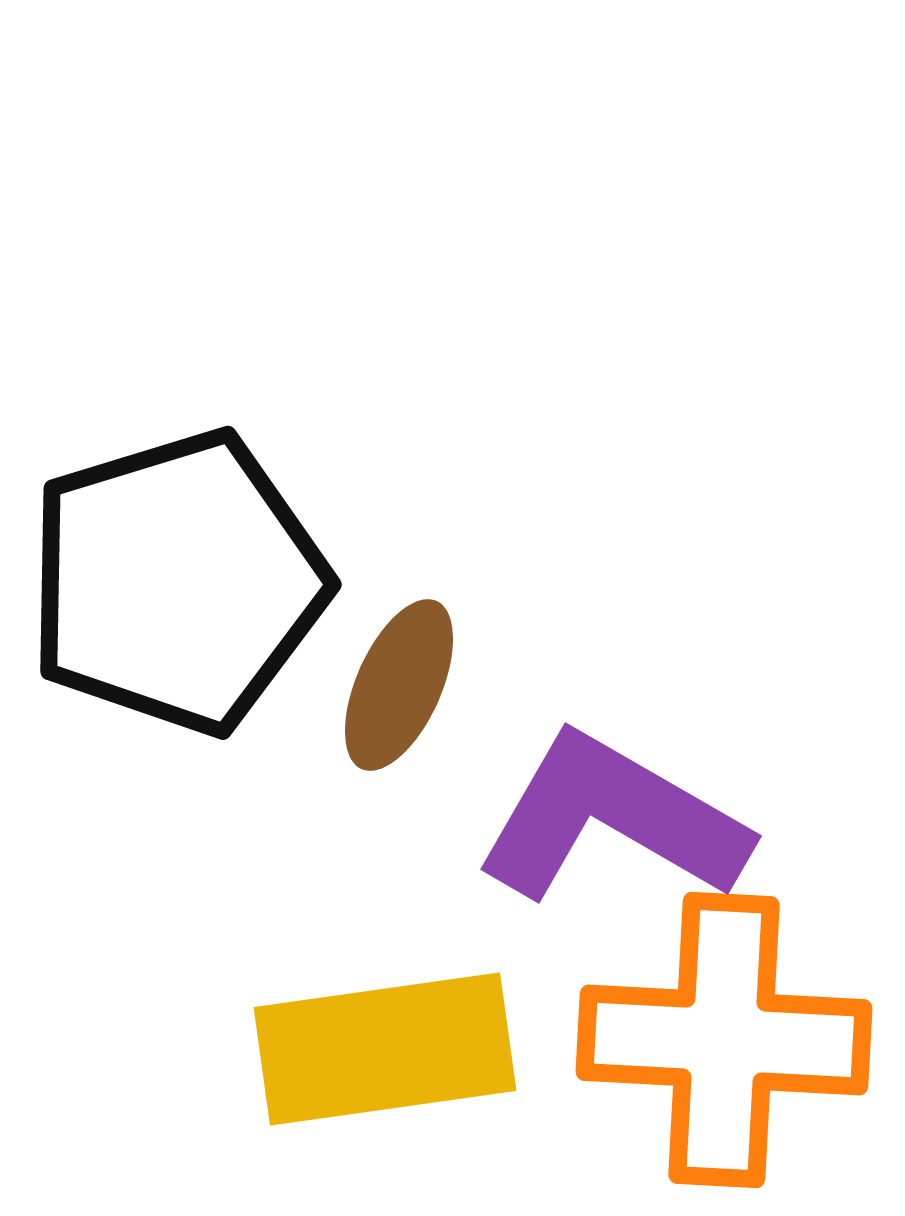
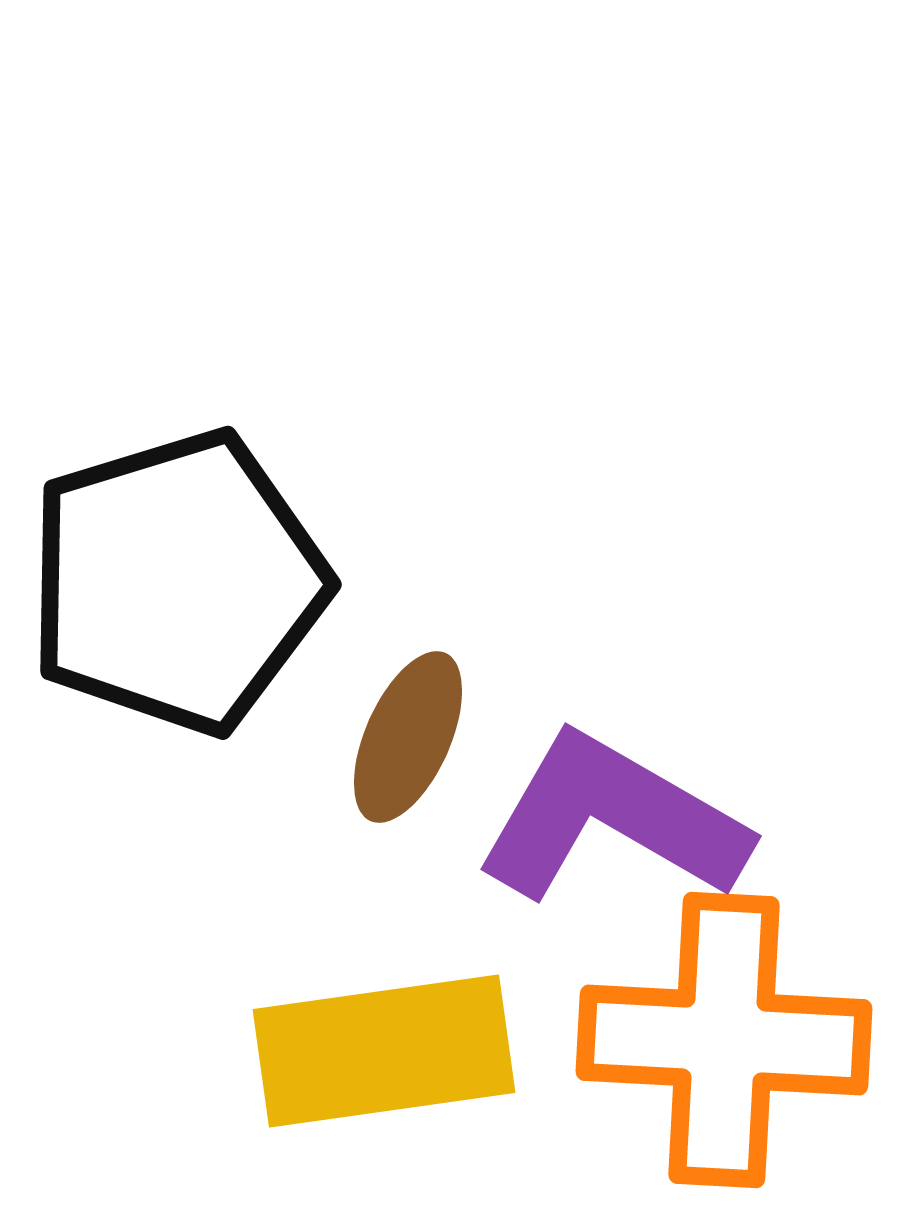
brown ellipse: moved 9 px right, 52 px down
yellow rectangle: moved 1 px left, 2 px down
